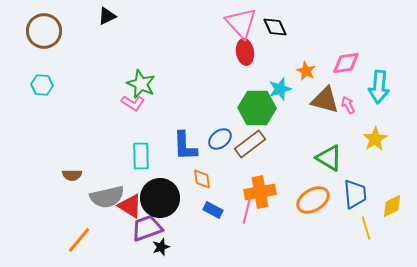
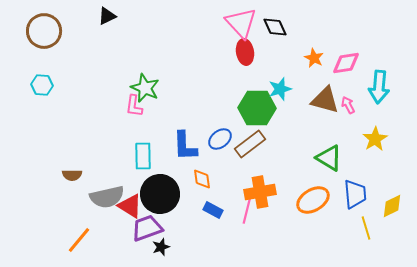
orange star: moved 8 px right, 13 px up
green star: moved 4 px right, 4 px down
pink L-shape: moved 1 px right, 3 px down; rotated 65 degrees clockwise
cyan rectangle: moved 2 px right
black circle: moved 4 px up
